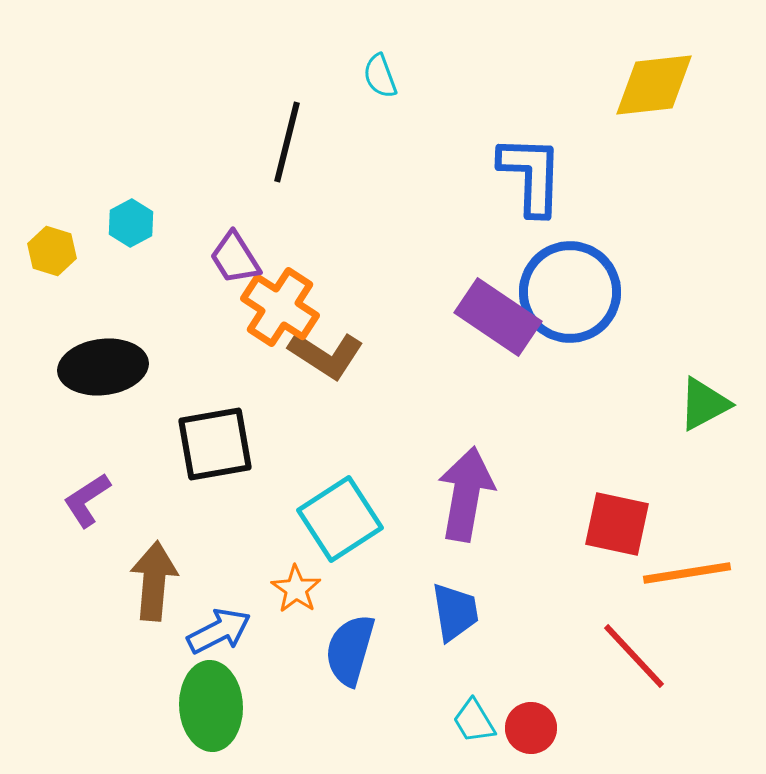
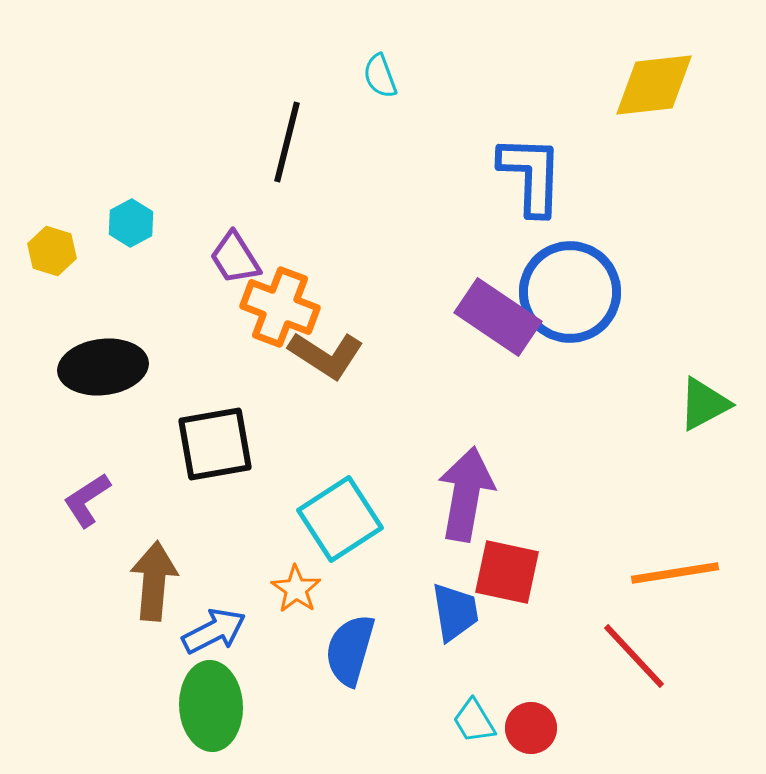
orange cross: rotated 12 degrees counterclockwise
red square: moved 110 px left, 48 px down
orange line: moved 12 px left
blue arrow: moved 5 px left
